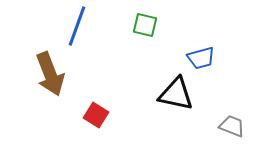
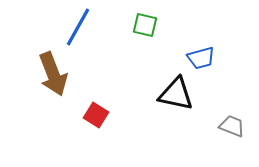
blue line: moved 1 px right, 1 px down; rotated 9 degrees clockwise
brown arrow: moved 3 px right
